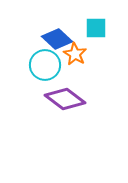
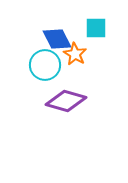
blue diamond: rotated 20 degrees clockwise
purple diamond: moved 1 px right, 2 px down; rotated 21 degrees counterclockwise
